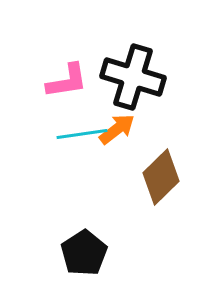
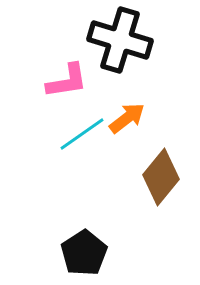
black cross: moved 13 px left, 37 px up
orange arrow: moved 10 px right, 11 px up
cyan line: rotated 27 degrees counterclockwise
brown diamond: rotated 6 degrees counterclockwise
